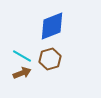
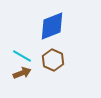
brown hexagon: moved 3 px right, 1 px down; rotated 20 degrees counterclockwise
